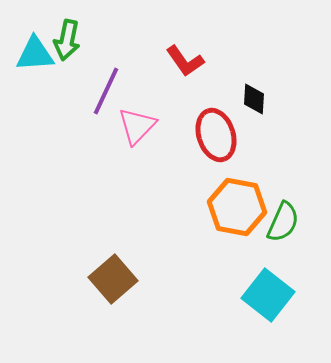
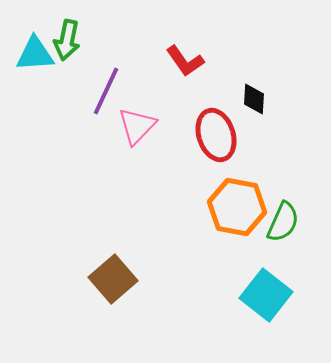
cyan square: moved 2 px left
